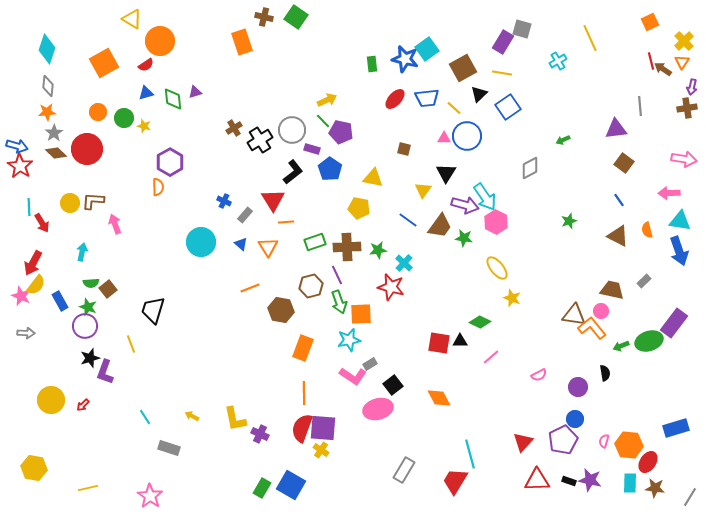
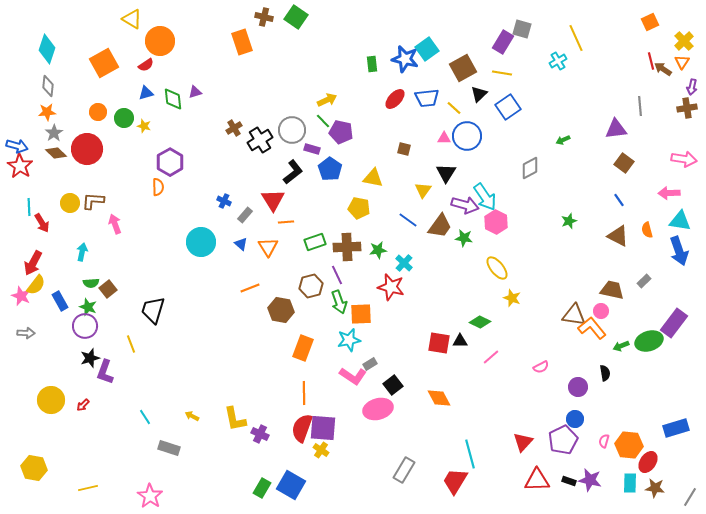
yellow line at (590, 38): moved 14 px left
pink semicircle at (539, 375): moved 2 px right, 8 px up
